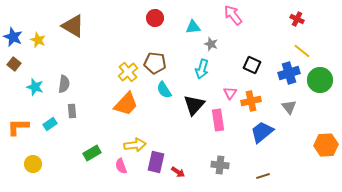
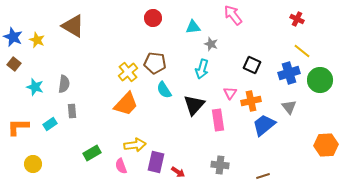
red circle: moved 2 px left
yellow star: moved 1 px left
blue trapezoid: moved 2 px right, 7 px up
